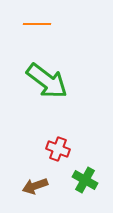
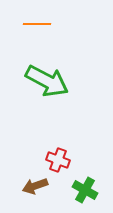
green arrow: rotated 9 degrees counterclockwise
red cross: moved 11 px down
green cross: moved 10 px down
